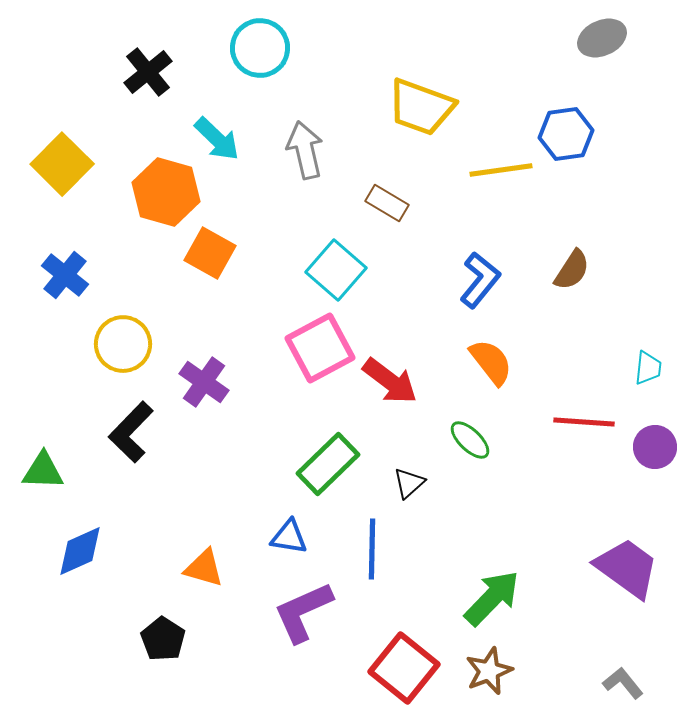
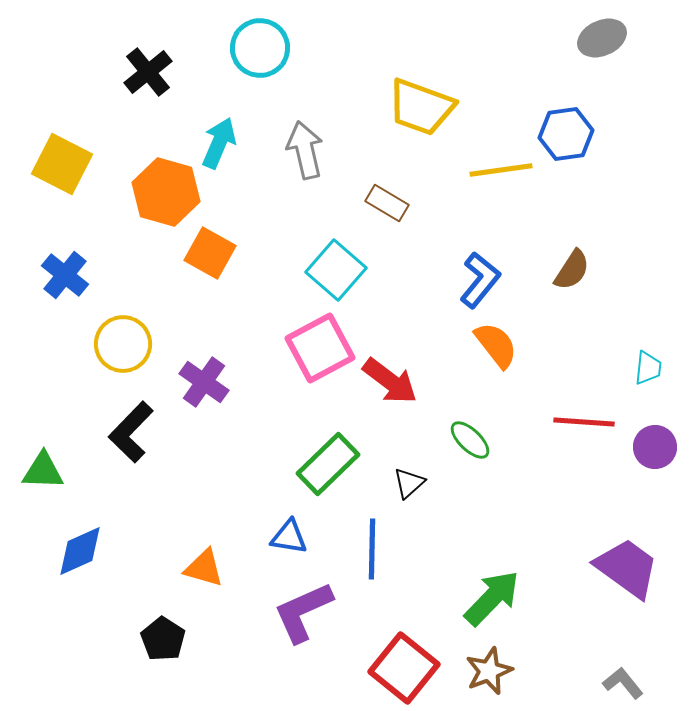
cyan arrow: moved 2 px right, 4 px down; rotated 111 degrees counterclockwise
yellow square: rotated 18 degrees counterclockwise
orange semicircle: moved 5 px right, 17 px up
